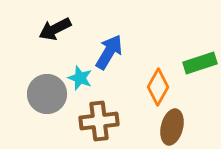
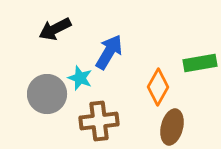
green rectangle: rotated 8 degrees clockwise
